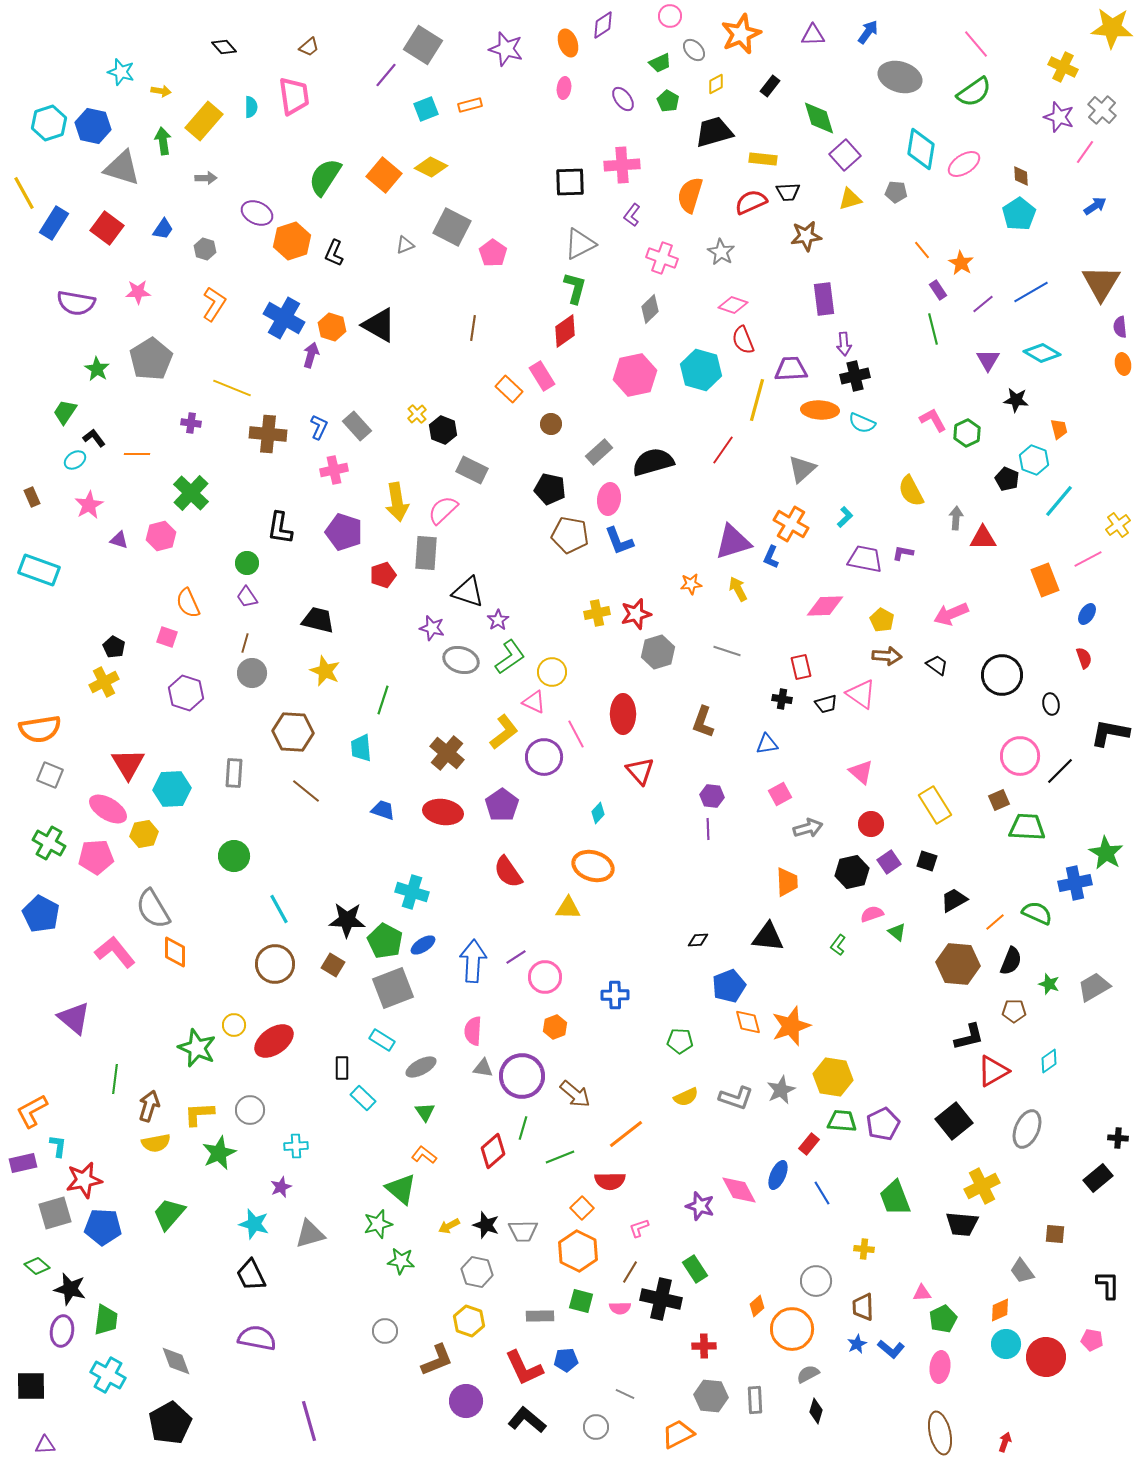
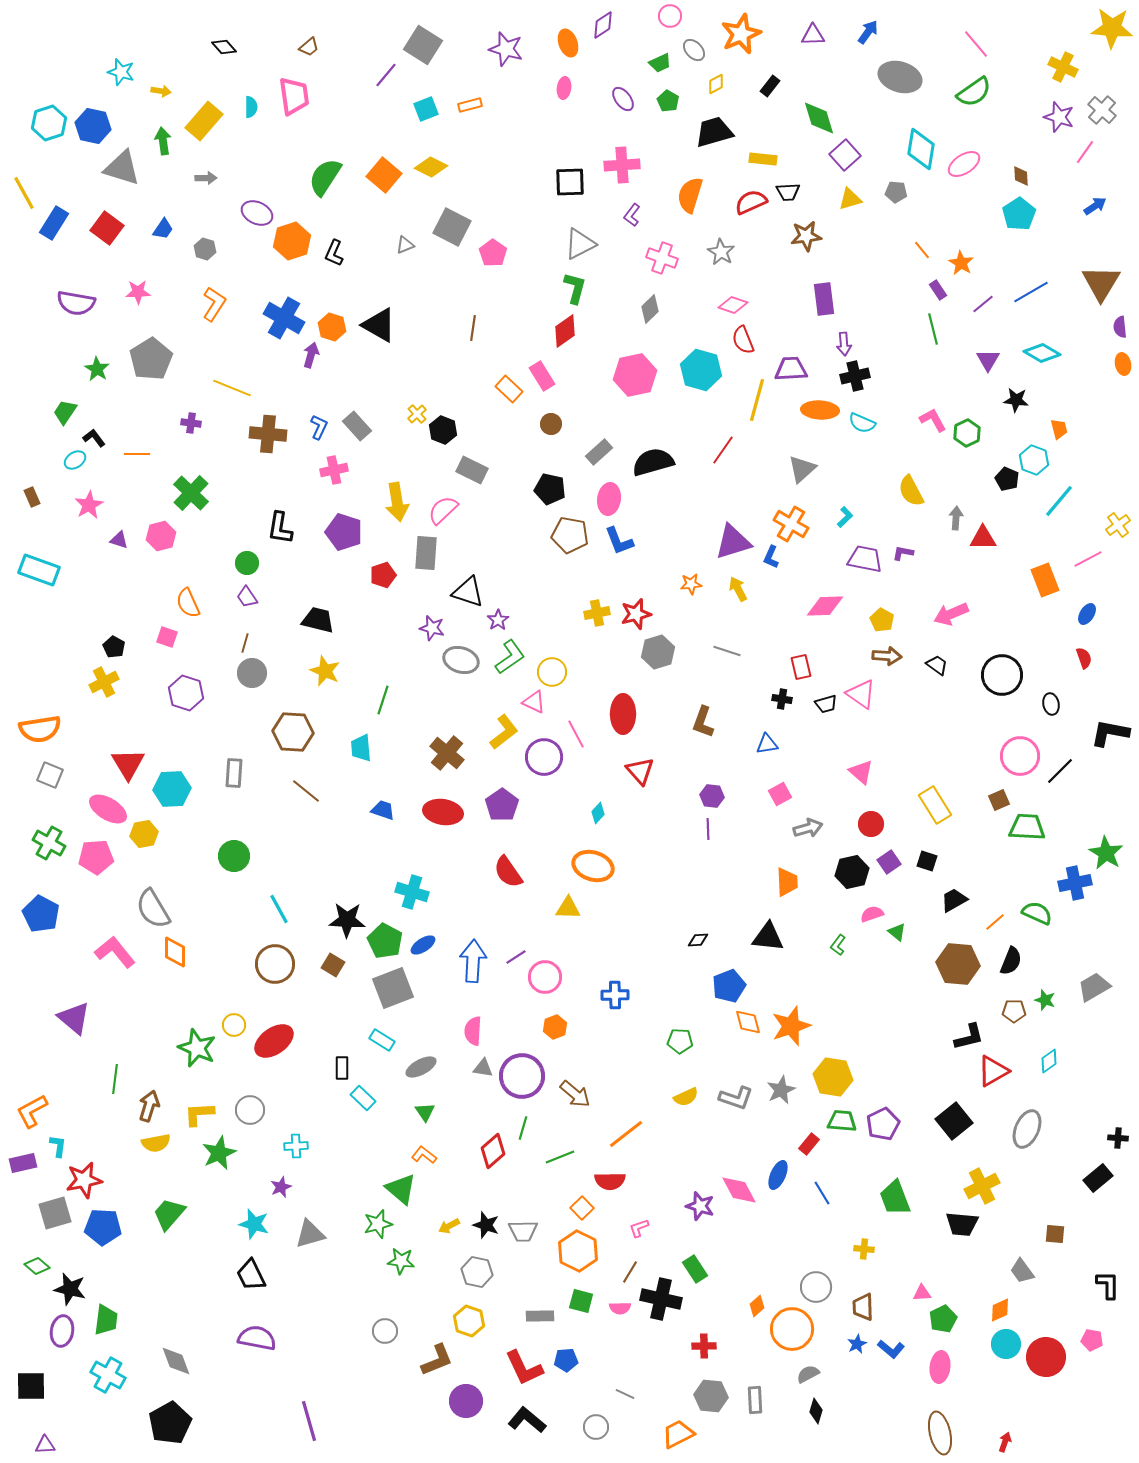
green star at (1049, 984): moved 4 px left, 16 px down
gray circle at (816, 1281): moved 6 px down
